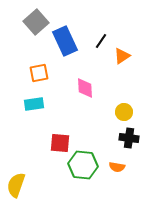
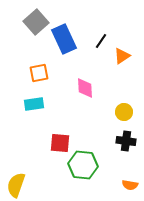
blue rectangle: moved 1 px left, 2 px up
black cross: moved 3 px left, 3 px down
orange semicircle: moved 13 px right, 18 px down
